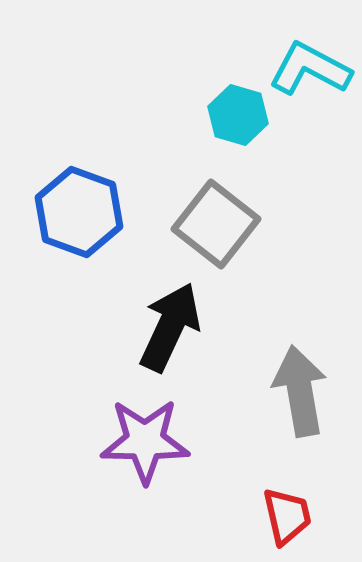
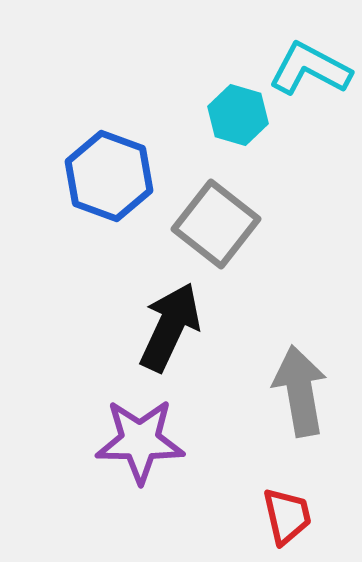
blue hexagon: moved 30 px right, 36 px up
purple star: moved 5 px left
